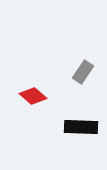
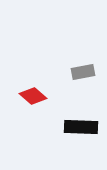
gray rectangle: rotated 45 degrees clockwise
